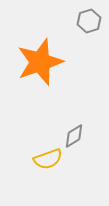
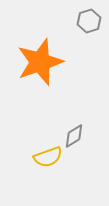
yellow semicircle: moved 2 px up
